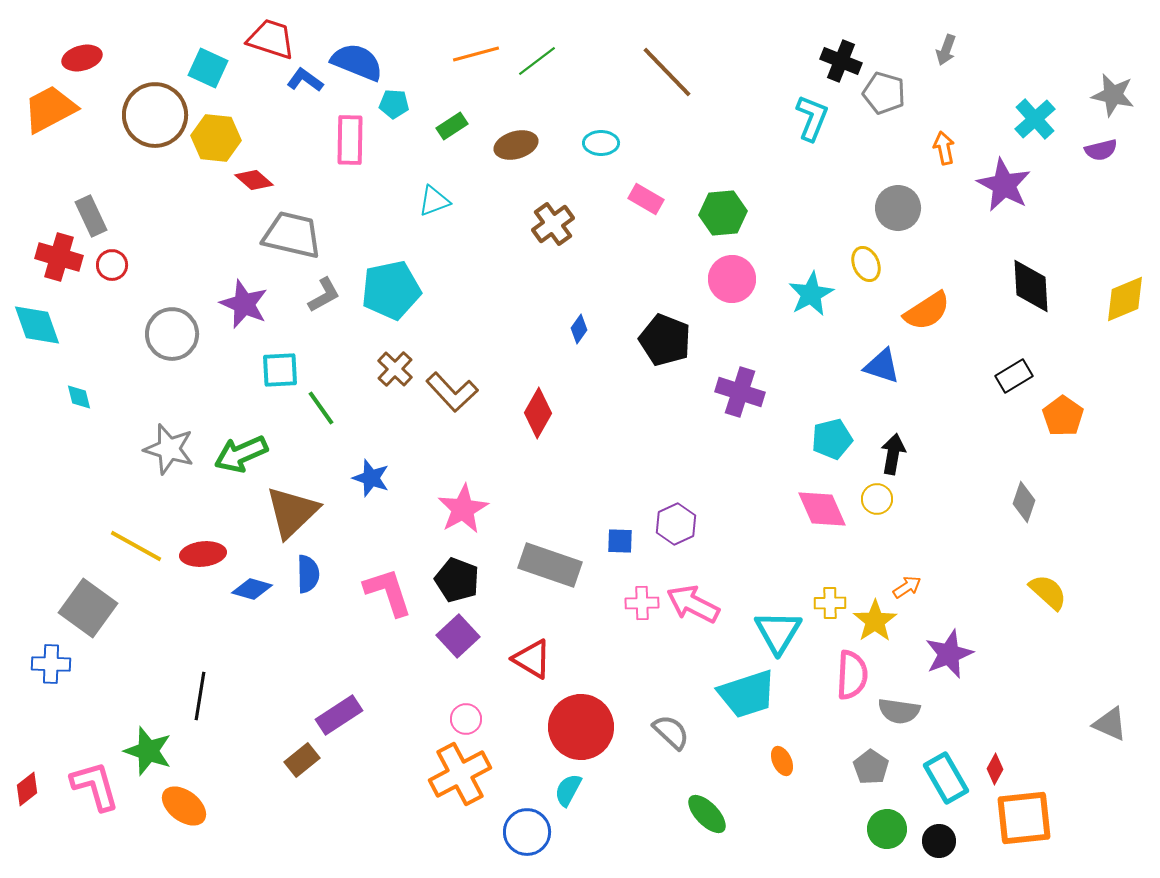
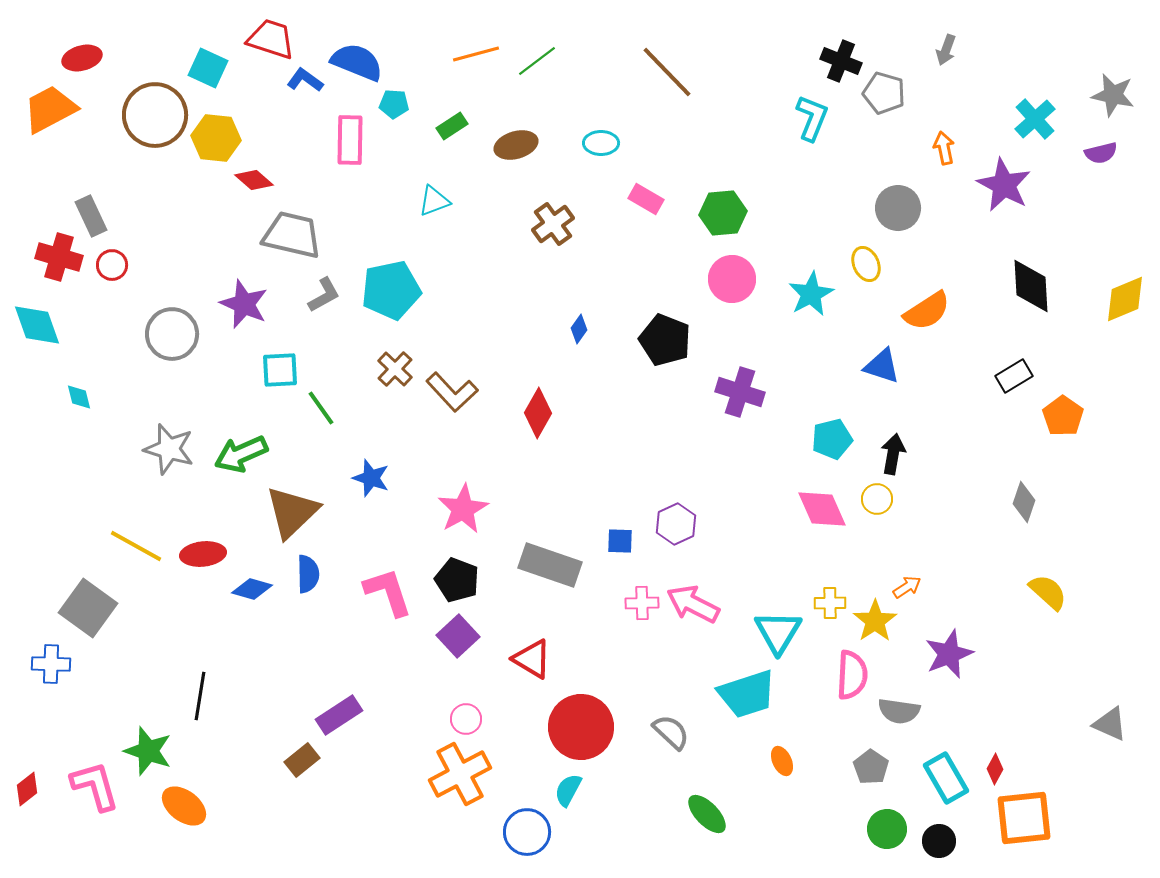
purple semicircle at (1101, 150): moved 3 px down
